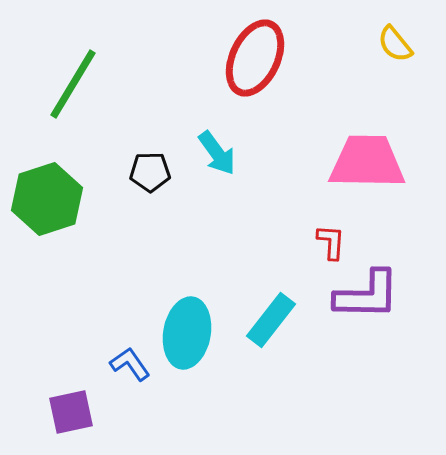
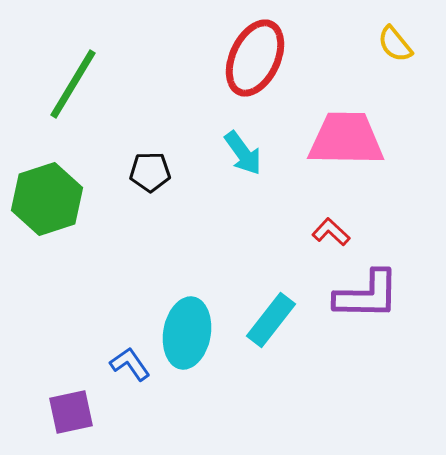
cyan arrow: moved 26 px right
pink trapezoid: moved 21 px left, 23 px up
red L-shape: moved 10 px up; rotated 51 degrees counterclockwise
